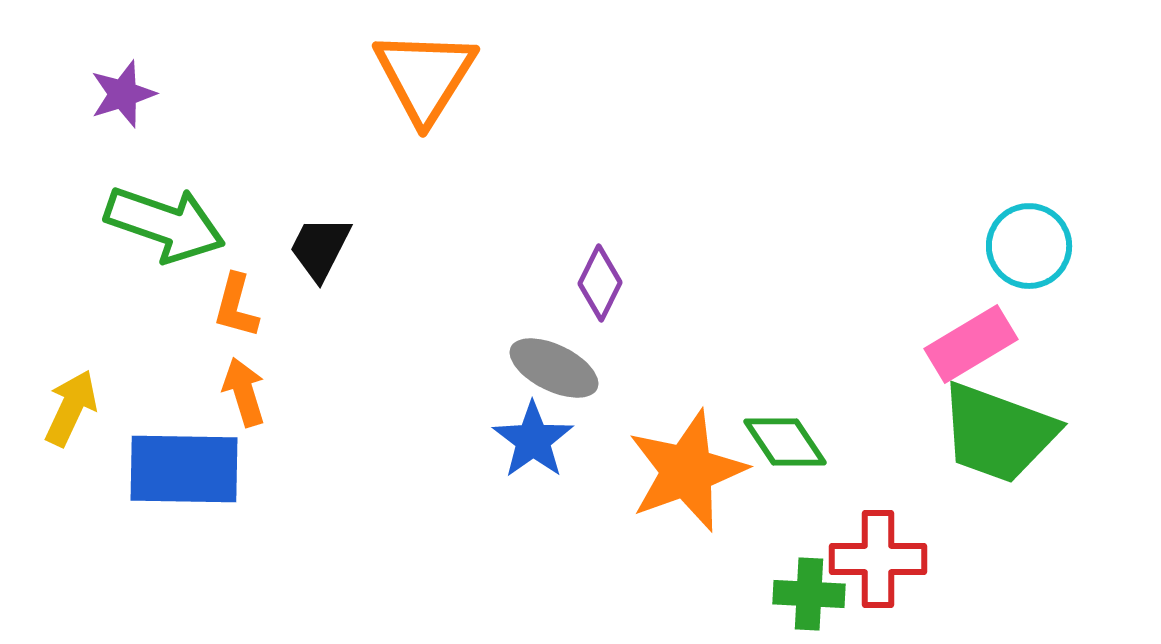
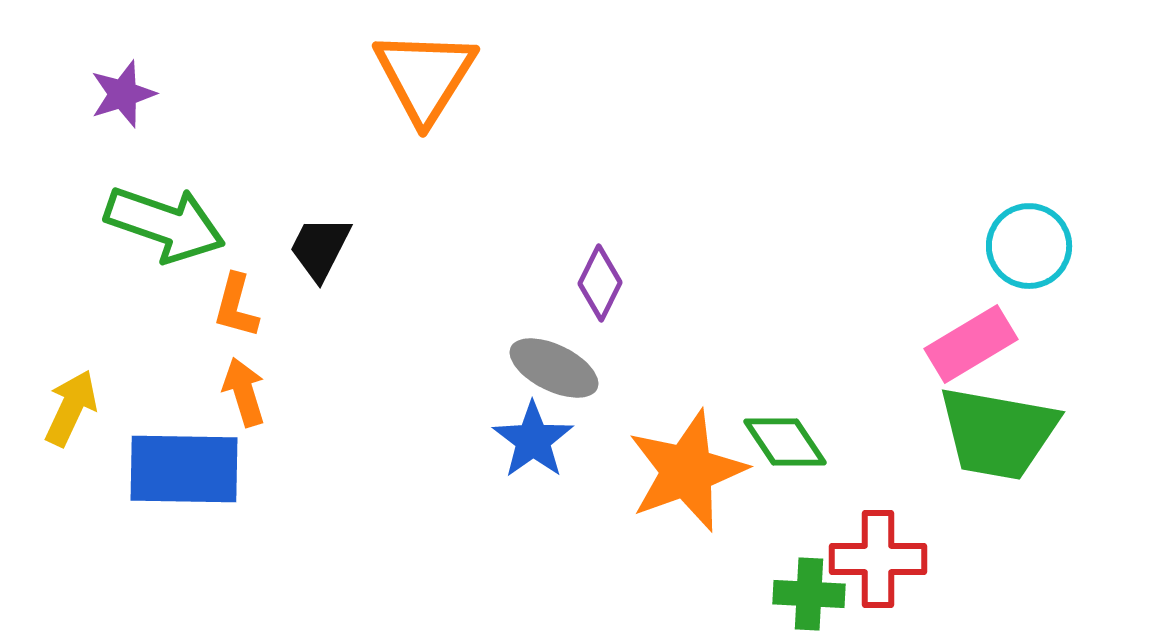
green trapezoid: rotated 10 degrees counterclockwise
